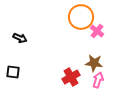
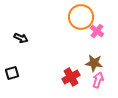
black arrow: moved 1 px right
black square: moved 1 px left, 1 px down; rotated 24 degrees counterclockwise
